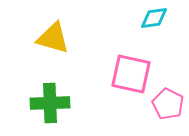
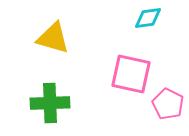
cyan diamond: moved 6 px left
